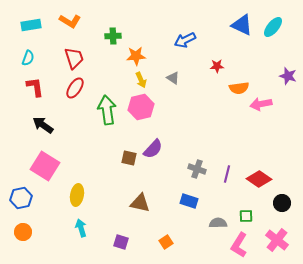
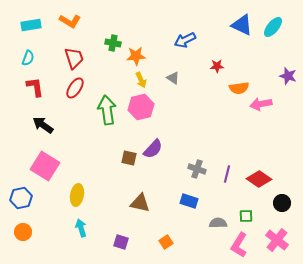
green cross: moved 7 px down; rotated 14 degrees clockwise
